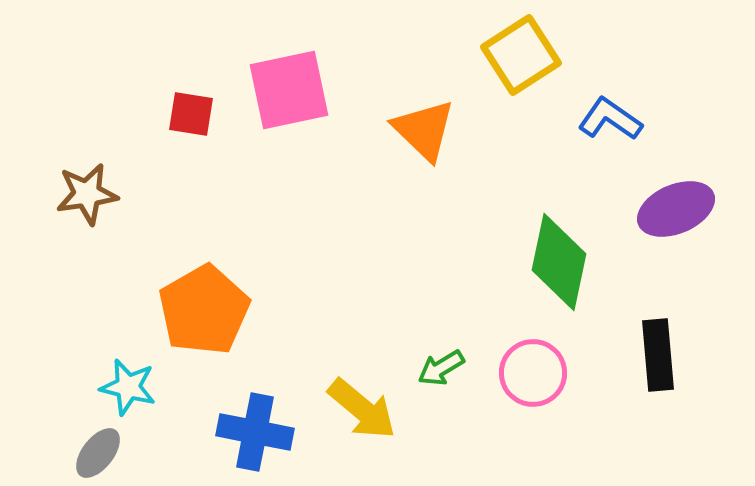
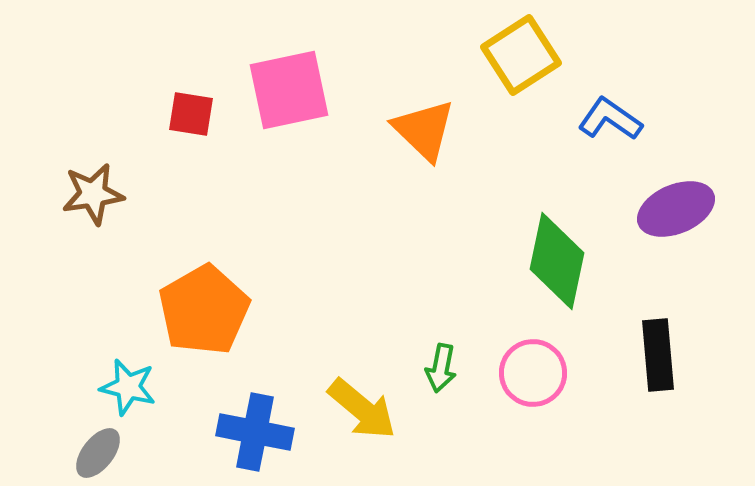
brown star: moved 6 px right
green diamond: moved 2 px left, 1 px up
green arrow: rotated 48 degrees counterclockwise
